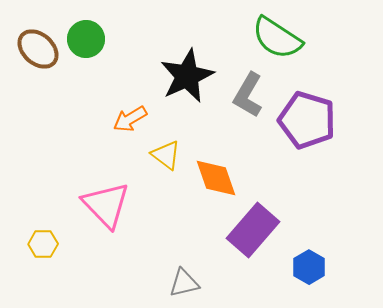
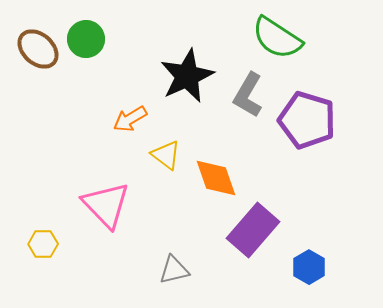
gray triangle: moved 10 px left, 13 px up
